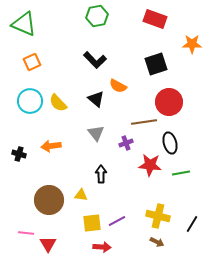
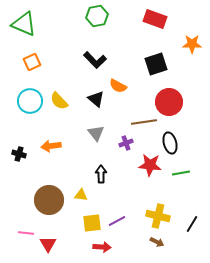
yellow semicircle: moved 1 px right, 2 px up
